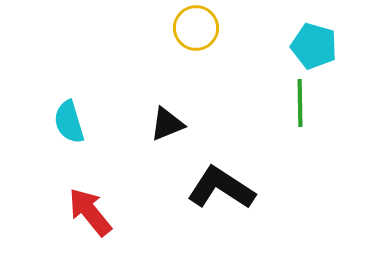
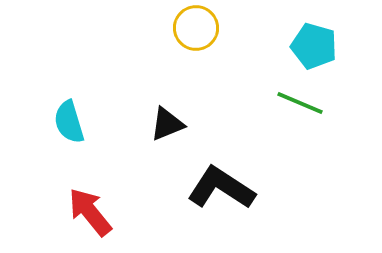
green line: rotated 66 degrees counterclockwise
